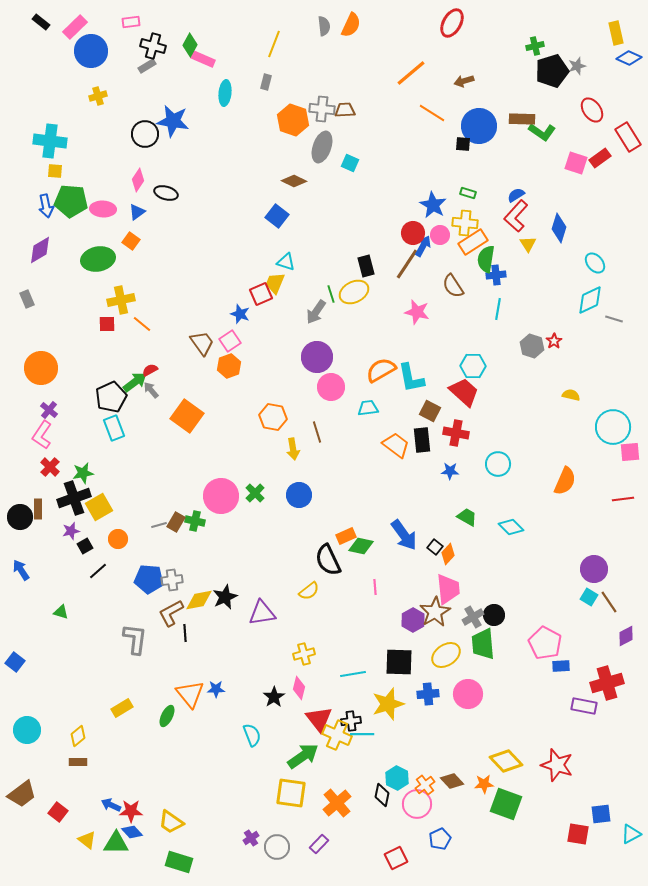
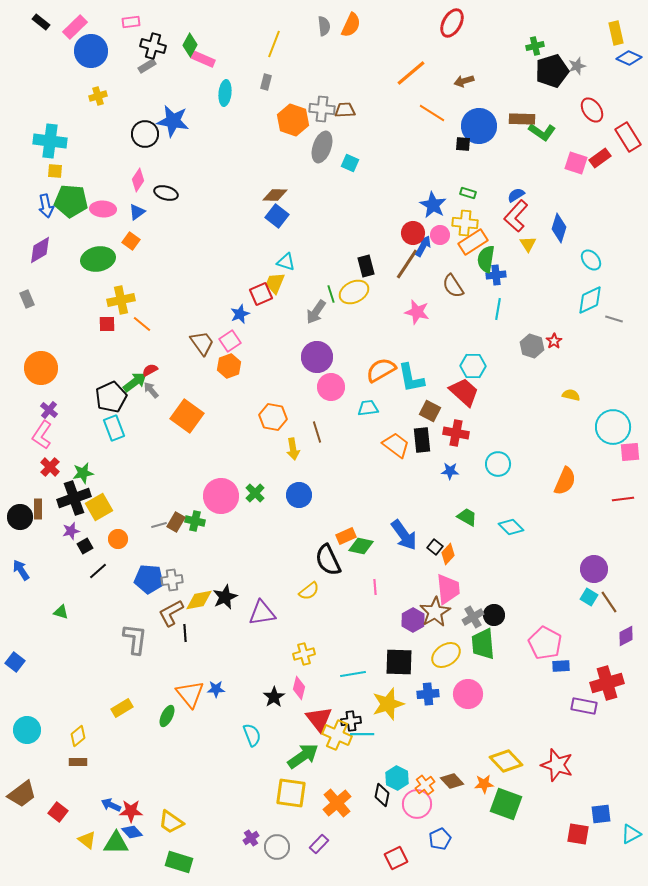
brown diamond at (294, 181): moved 19 px left, 14 px down; rotated 25 degrees counterclockwise
cyan ellipse at (595, 263): moved 4 px left, 3 px up
blue star at (240, 314): rotated 30 degrees clockwise
